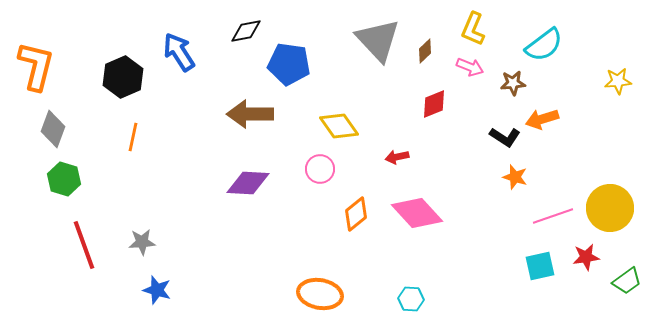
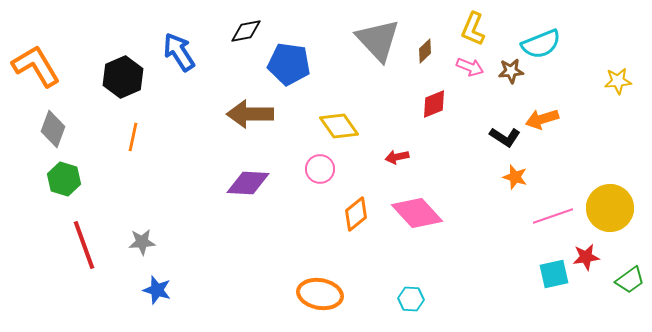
cyan semicircle: moved 3 px left, 1 px up; rotated 15 degrees clockwise
orange L-shape: rotated 45 degrees counterclockwise
brown star: moved 2 px left, 12 px up
cyan square: moved 14 px right, 8 px down
green trapezoid: moved 3 px right, 1 px up
